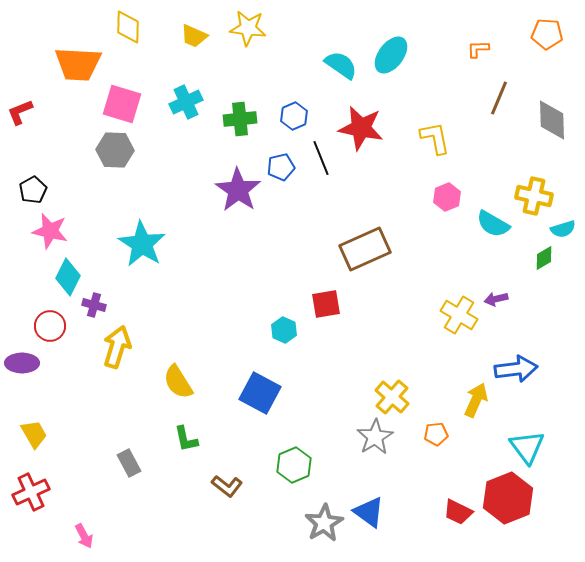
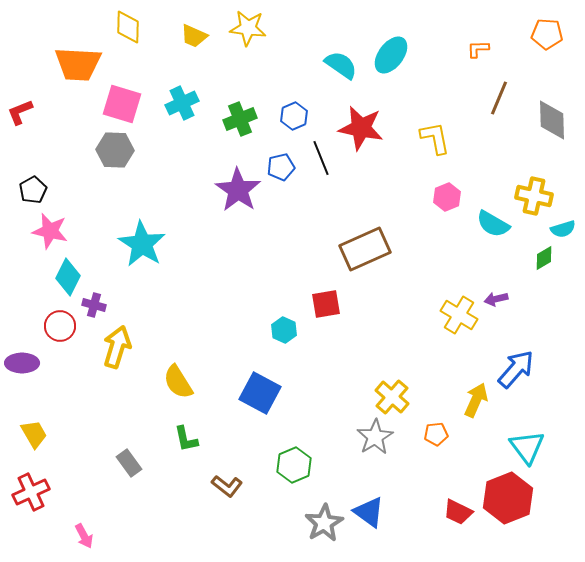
cyan cross at (186, 102): moved 4 px left, 1 px down
green cross at (240, 119): rotated 16 degrees counterclockwise
red circle at (50, 326): moved 10 px right
blue arrow at (516, 369): rotated 42 degrees counterclockwise
gray rectangle at (129, 463): rotated 8 degrees counterclockwise
